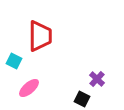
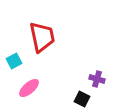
red trapezoid: moved 2 px right, 1 px down; rotated 12 degrees counterclockwise
cyan square: rotated 35 degrees clockwise
purple cross: rotated 28 degrees counterclockwise
